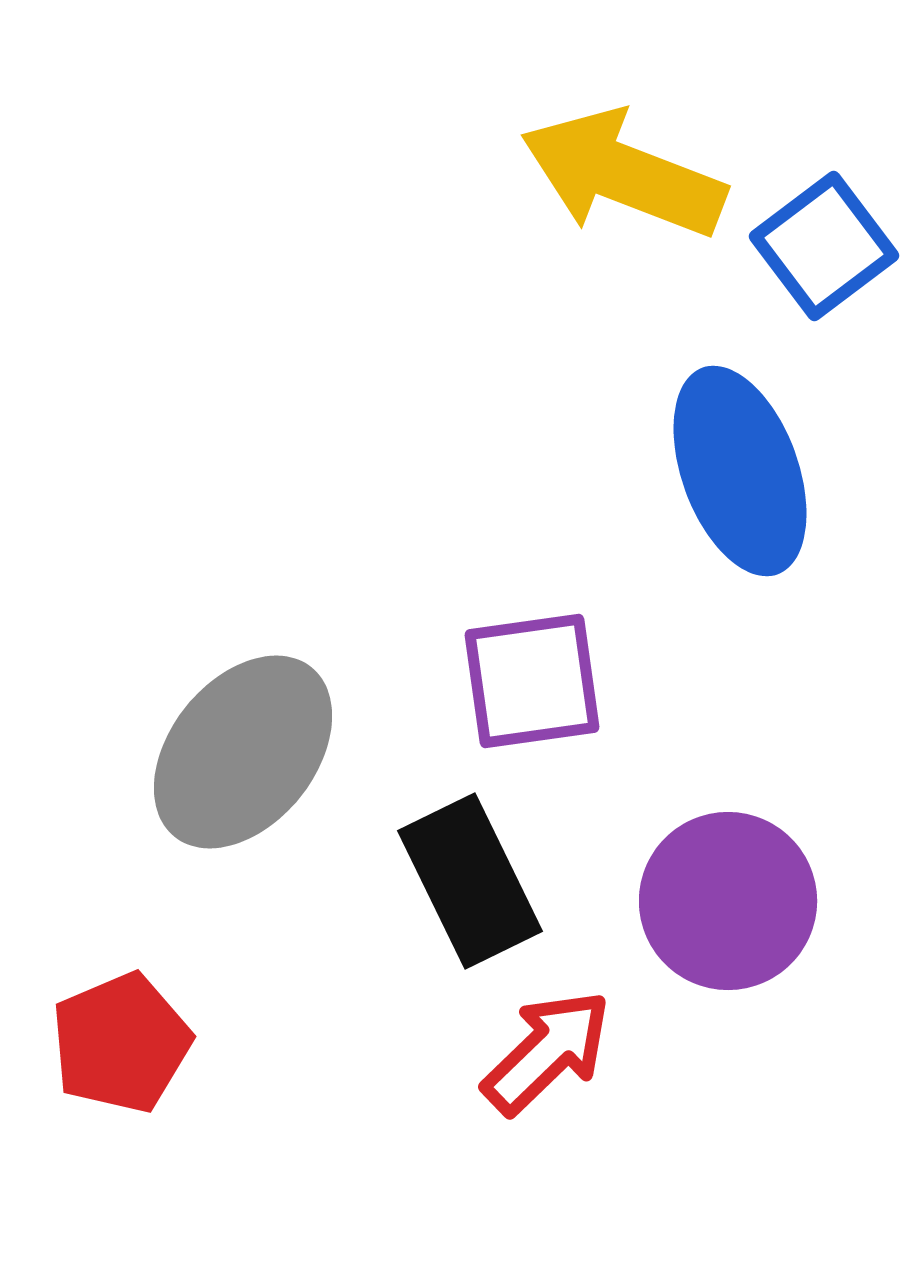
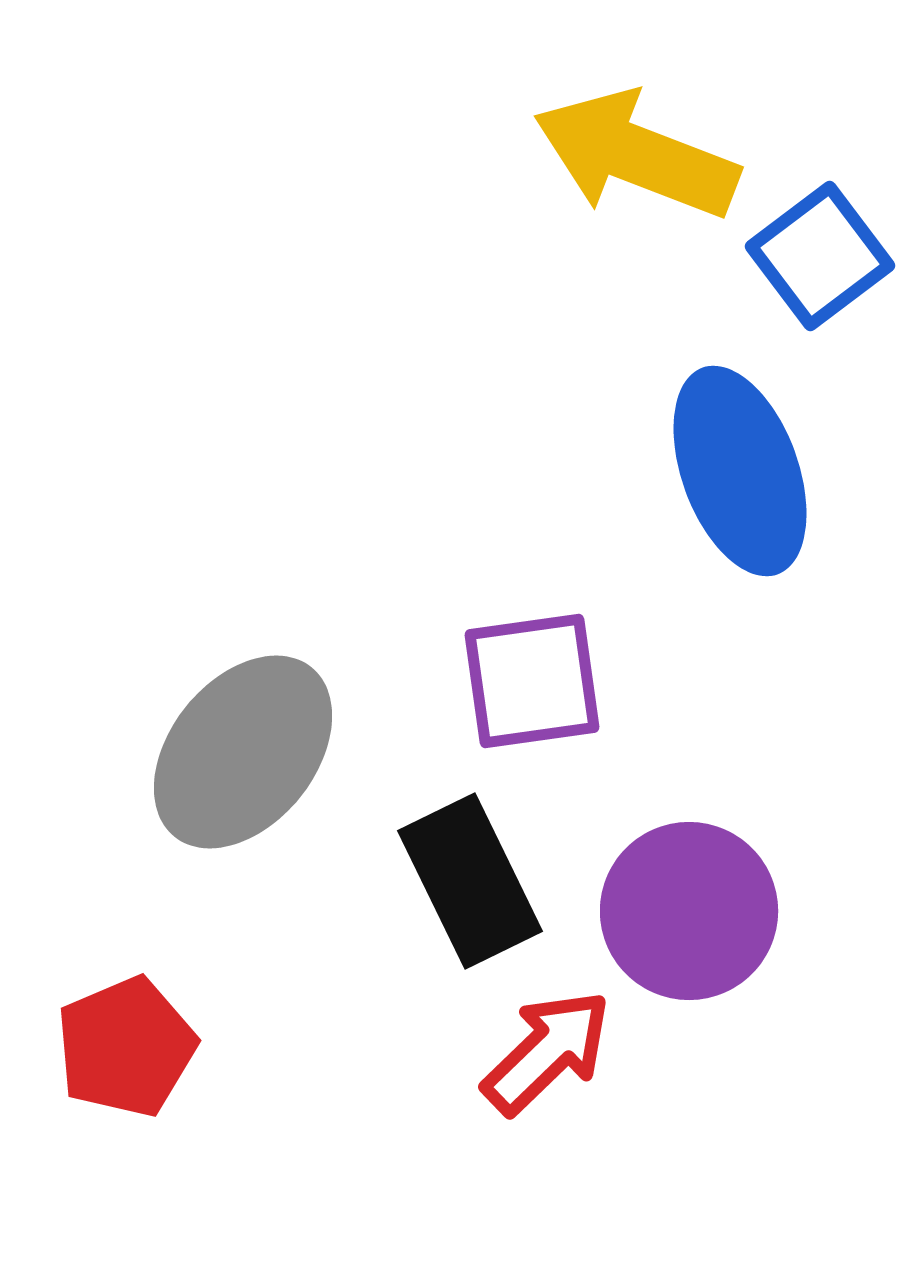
yellow arrow: moved 13 px right, 19 px up
blue square: moved 4 px left, 10 px down
purple circle: moved 39 px left, 10 px down
red pentagon: moved 5 px right, 4 px down
